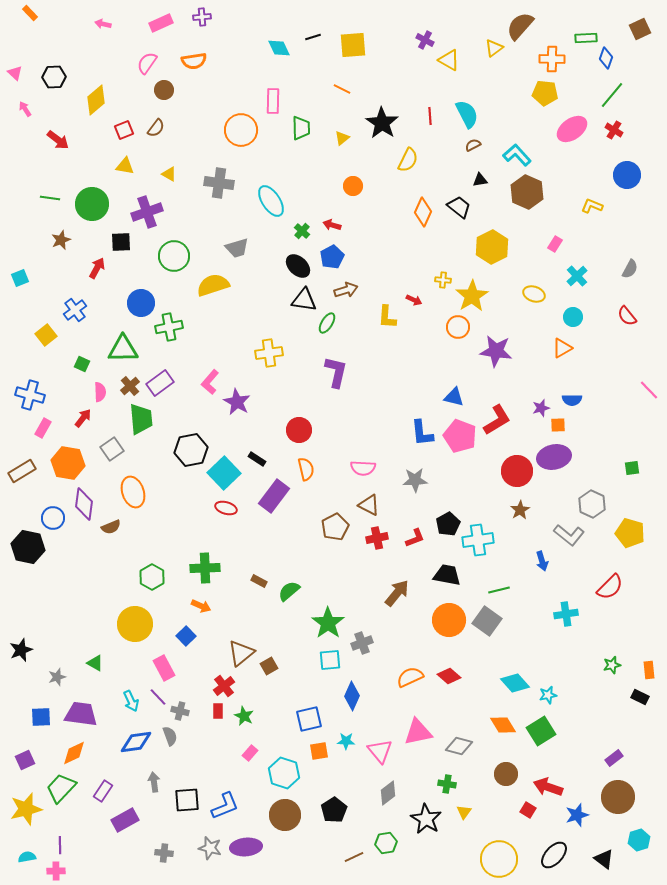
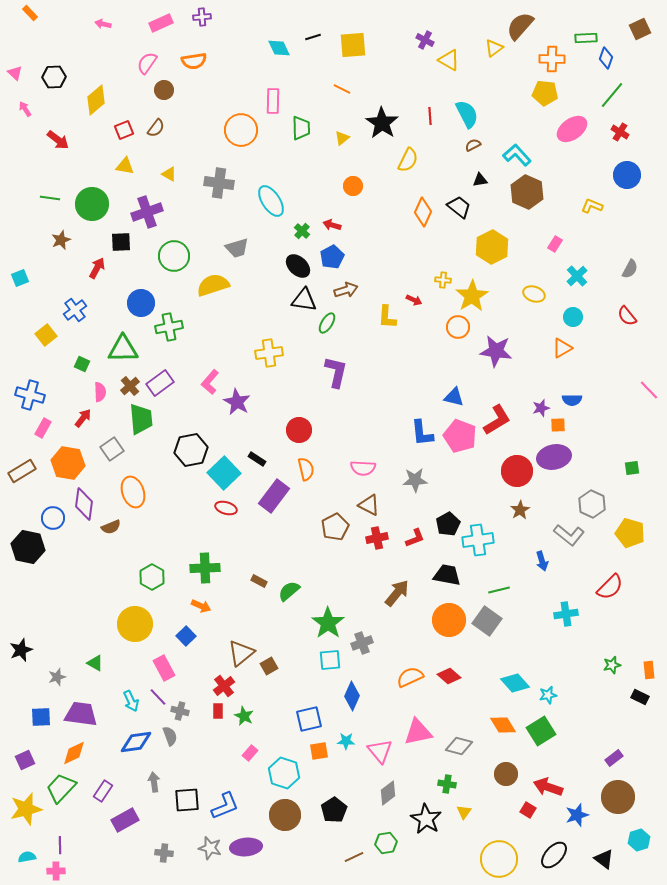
red cross at (614, 130): moved 6 px right, 2 px down
